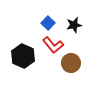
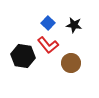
black star: rotated 21 degrees clockwise
red L-shape: moved 5 px left
black hexagon: rotated 15 degrees counterclockwise
